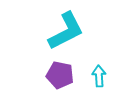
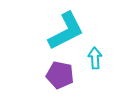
cyan arrow: moved 4 px left, 18 px up
